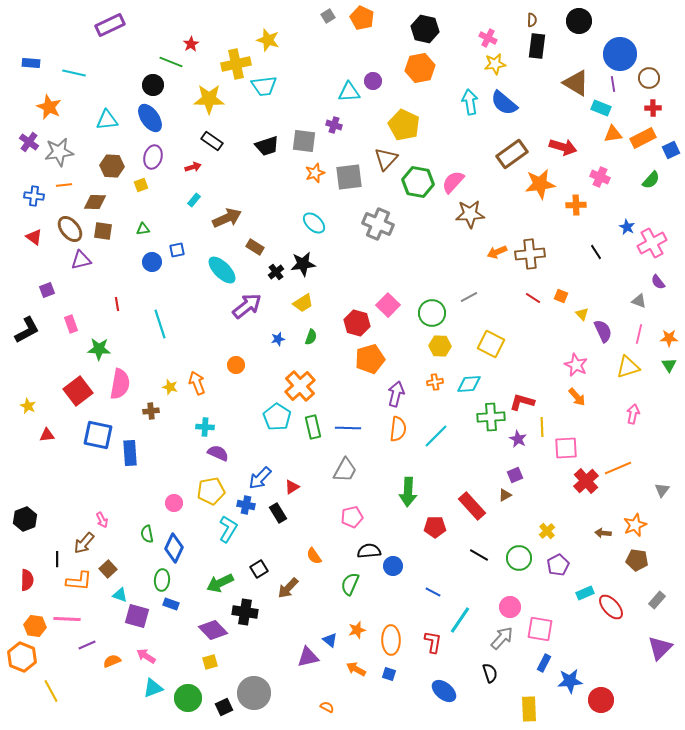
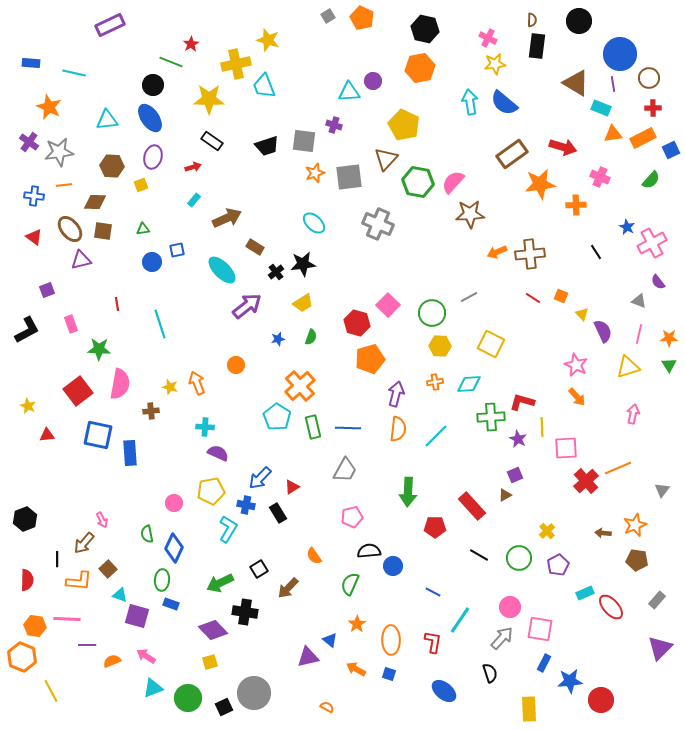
cyan trapezoid at (264, 86): rotated 76 degrees clockwise
orange star at (357, 630): moved 6 px up; rotated 18 degrees counterclockwise
purple line at (87, 645): rotated 24 degrees clockwise
